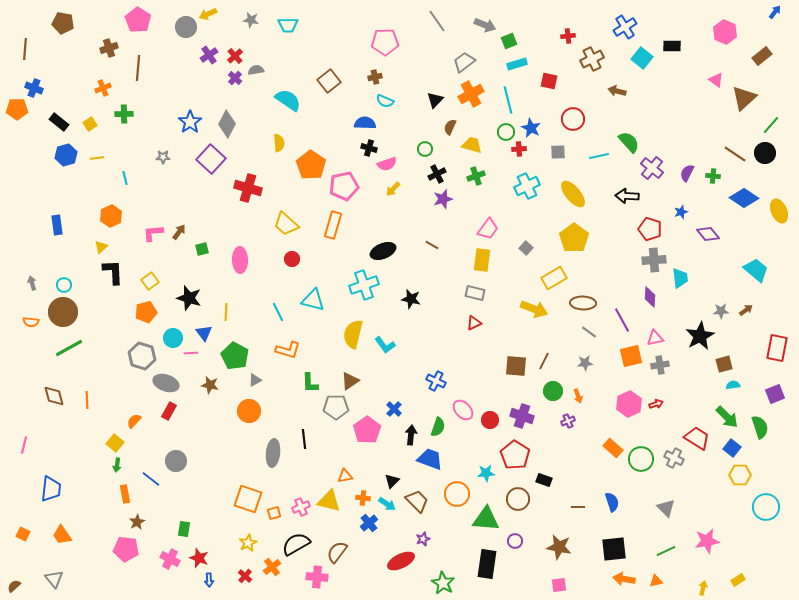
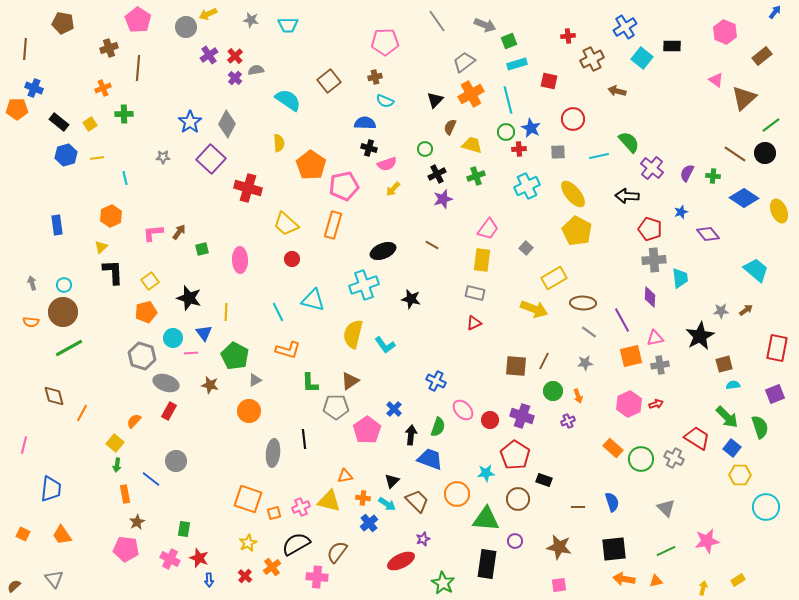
green line at (771, 125): rotated 12 degrees clockwise
yellow pentagon at (574, 238): moved 3 px right, 7 px up; rotated 8 degrees counterclockwise
orange line at (87, 400): moved 5 px left, 13 px down; rotated 30 degrees clockwise
